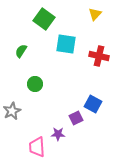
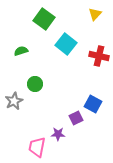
cyan square: rotated 30 degrees clockwise
green semicircle: rotated 40 degrees clockwise
gray star: moved 2 px right, 10 px up
pink trapezoid: rotated 15 degrees clockwise
